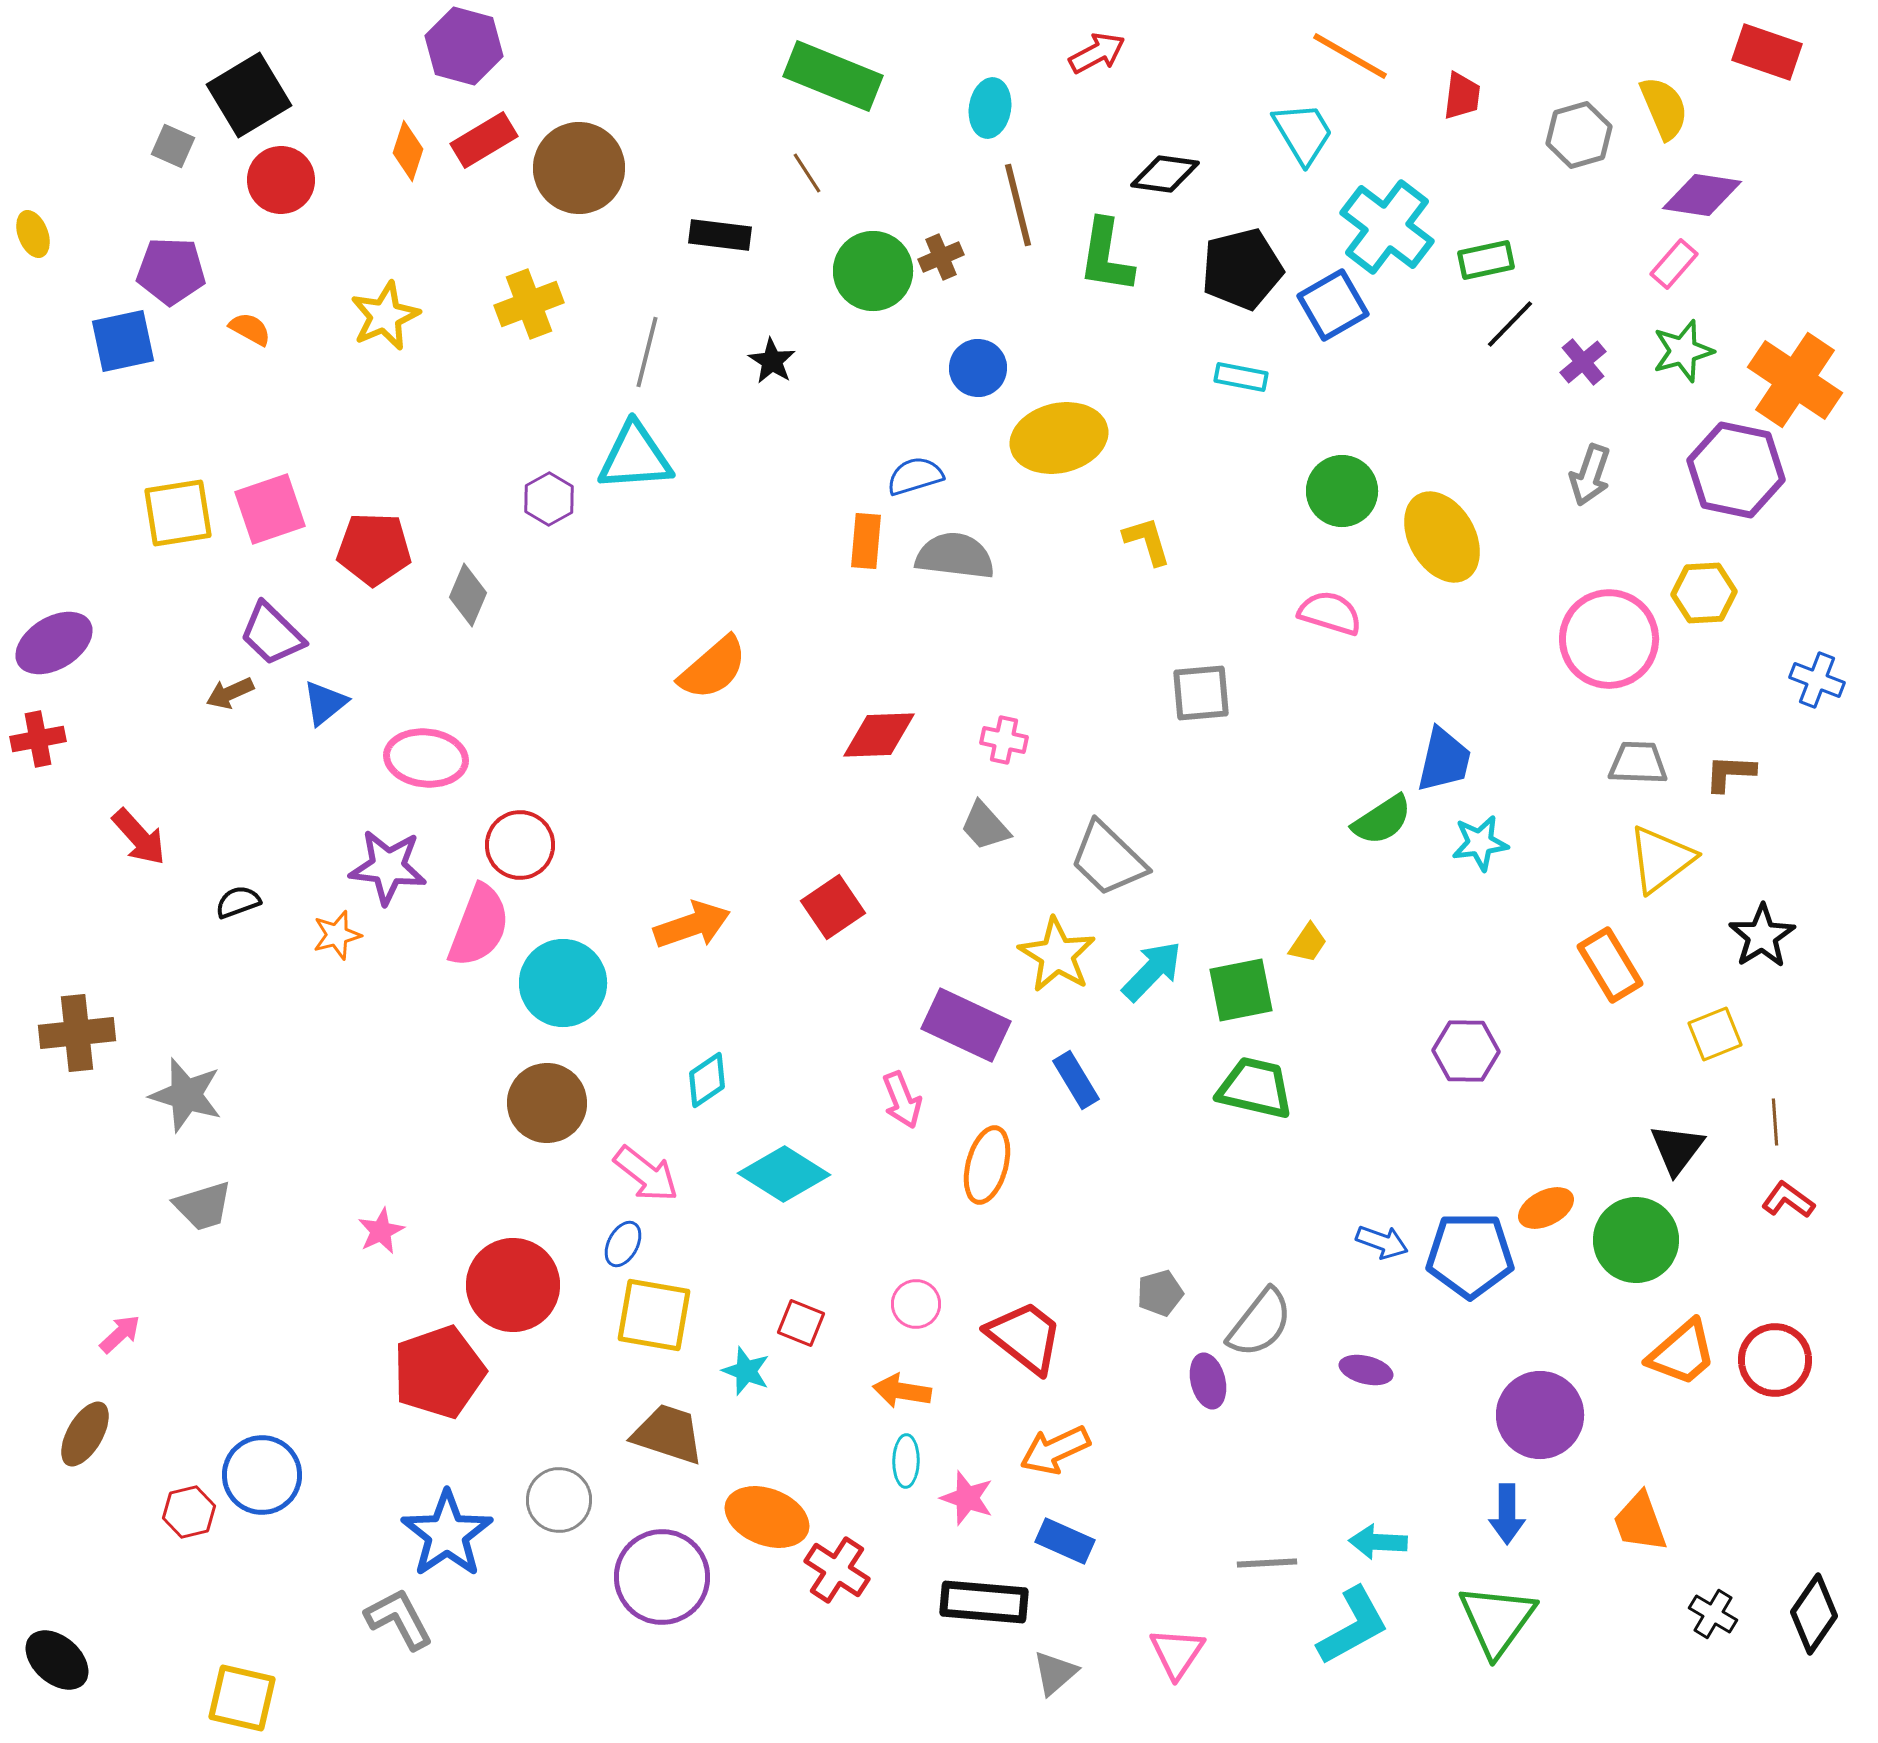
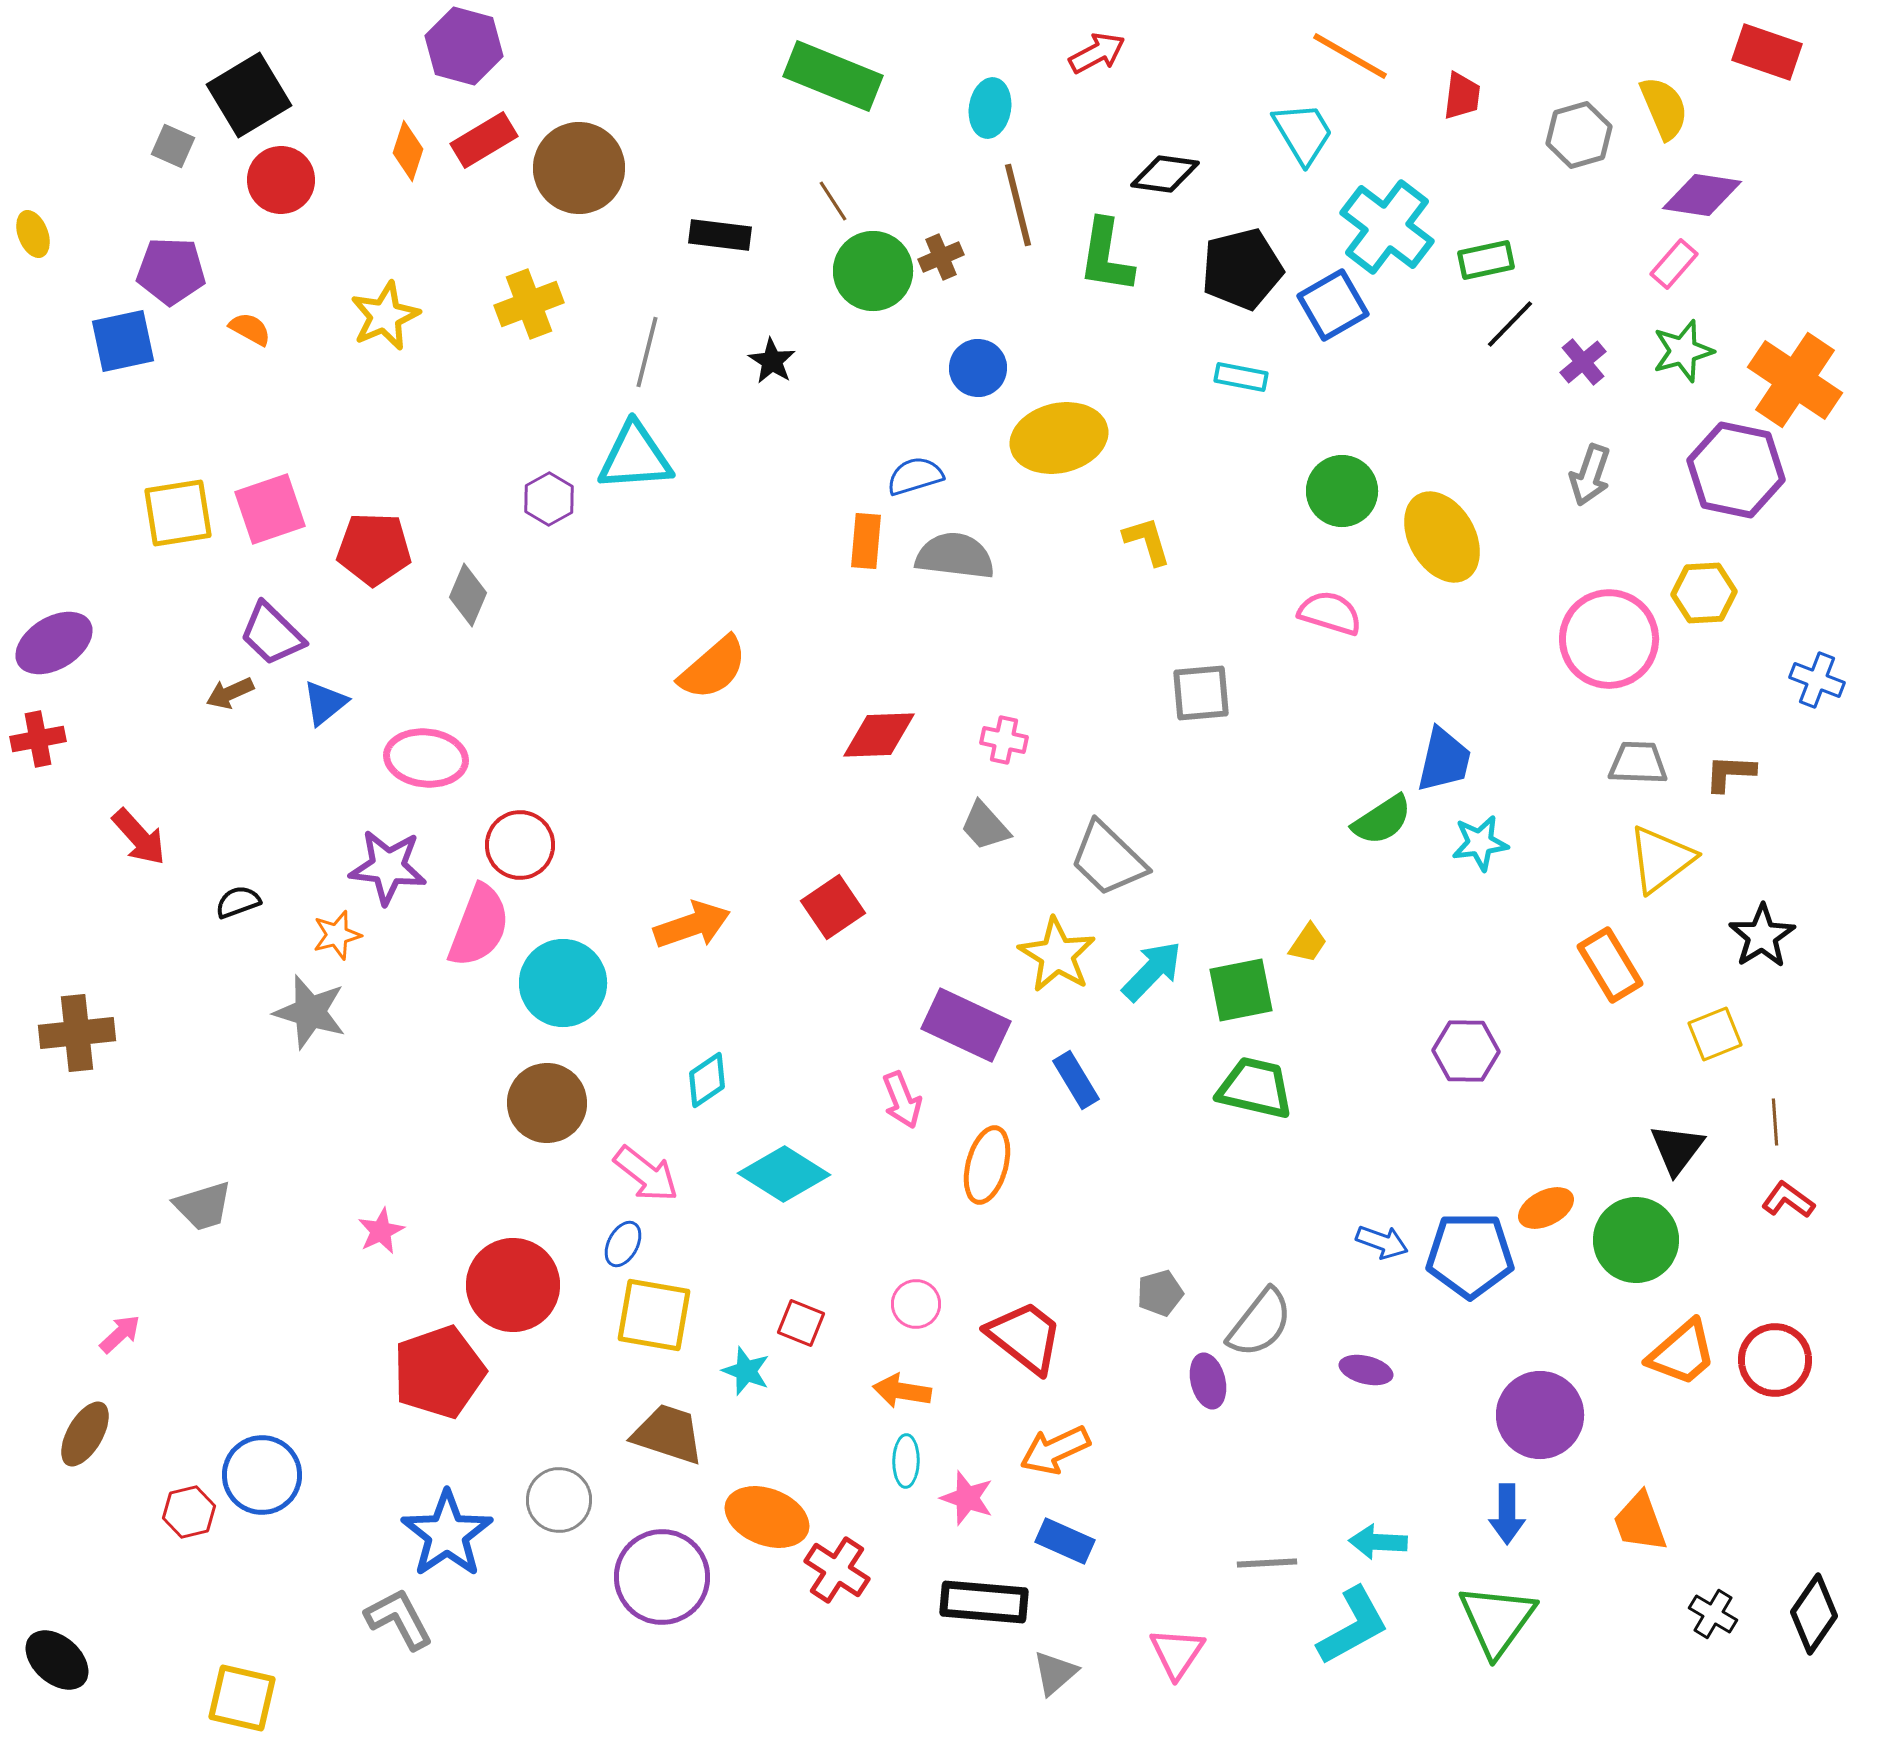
brown line at (807, 173): moved 26 px right, 28 px down
gray star at (186, 1095): moved 124 px right, 83 px up
